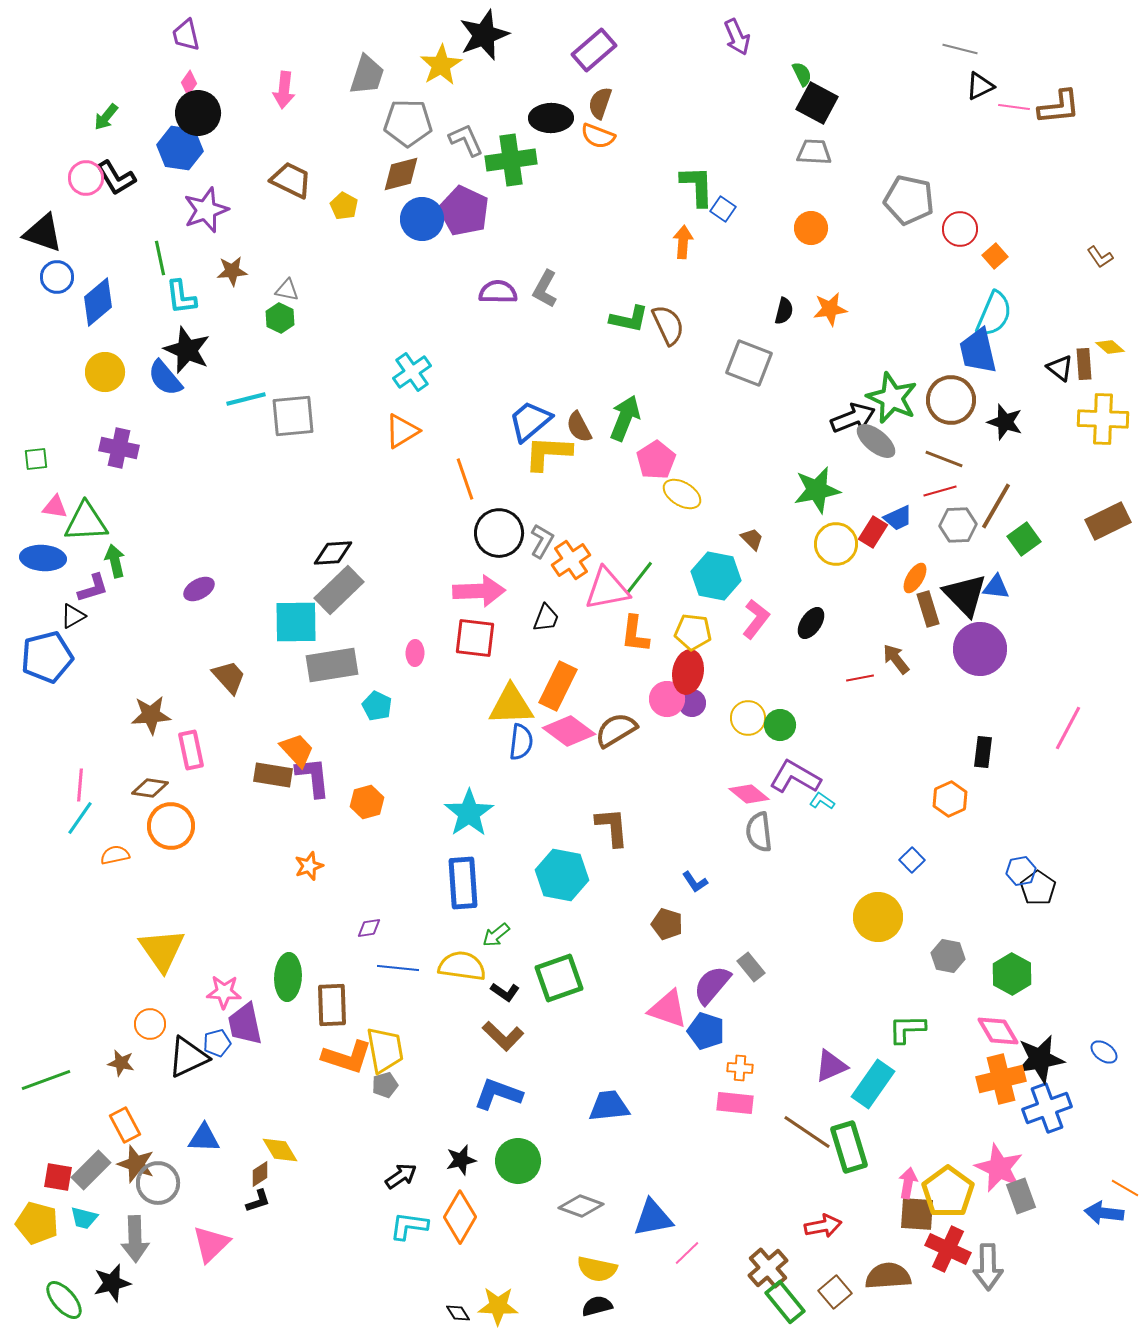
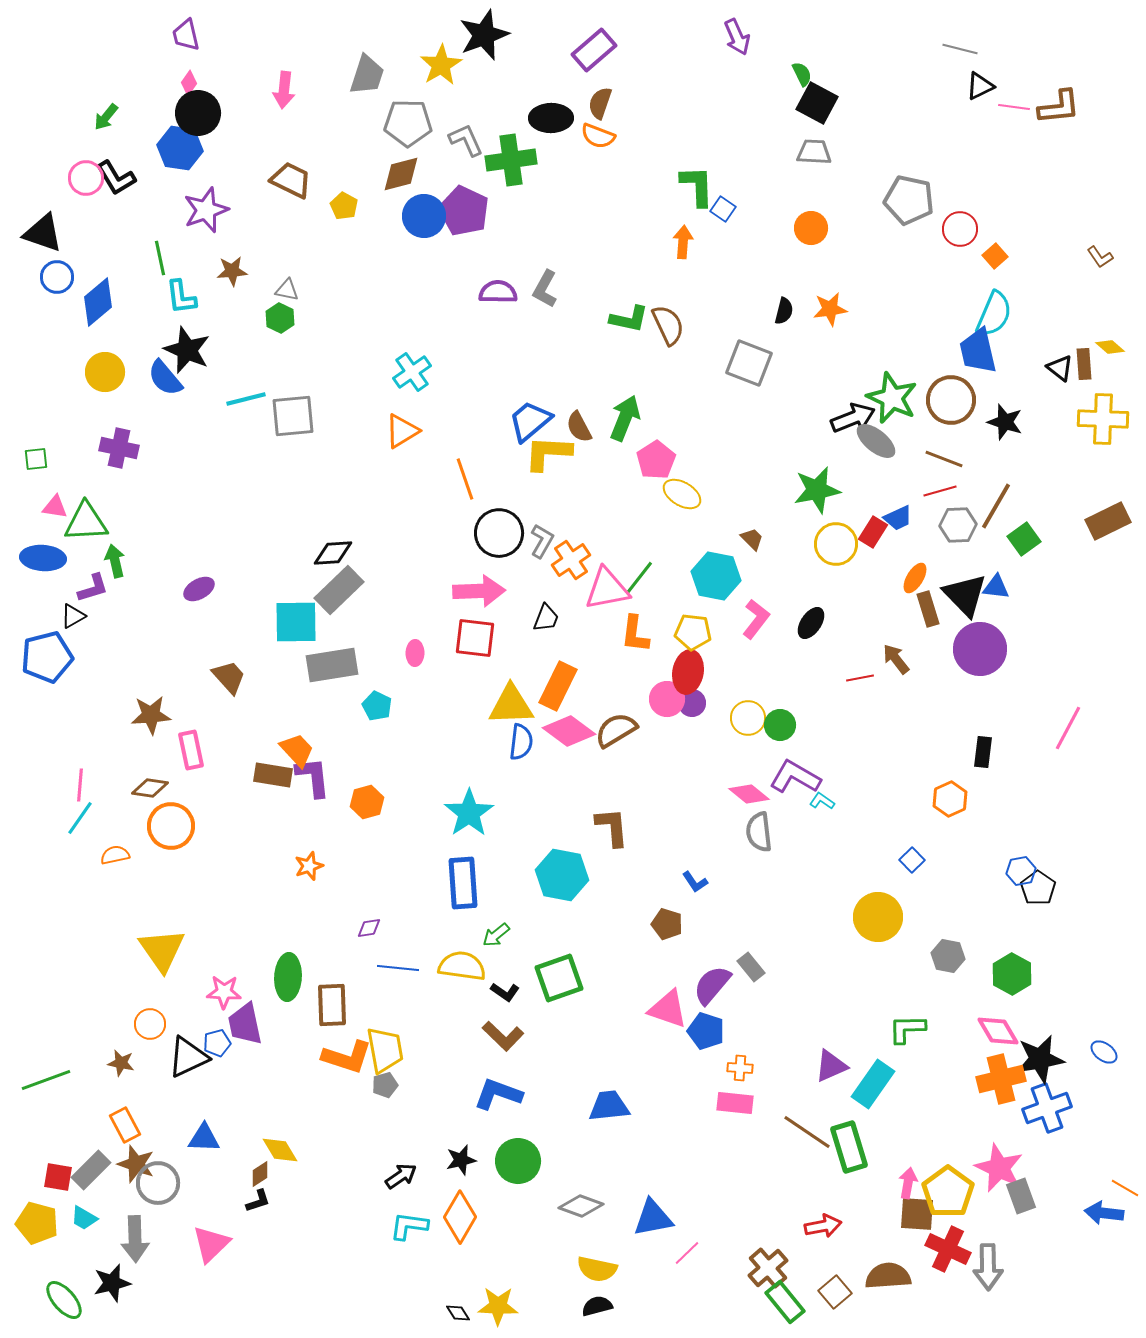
blue circle at (422, 219): moved 2 px right, 3 px up
cyan trapezoid at (84, 1218): rotated 16 degrees clockwise
